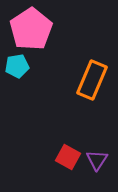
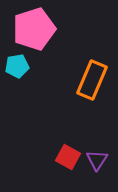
pink pentagon: moved 3 px right; rotated 15 degrees clockwise
